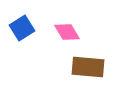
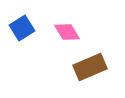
brown rectangle: moved 2 px right; rotated 28 degrees counterclockwise
